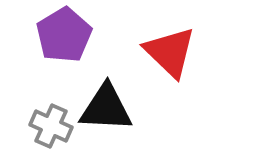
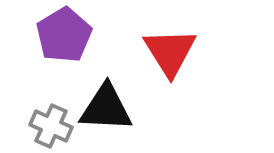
red triangle: rotated 14 degrees clockwise
